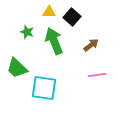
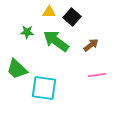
green star: rotated 16 degrees counterclockwise
green arrow: moved 2 px right; rotated 32 degrees counterclockwise
green trapezoid: moved 1 px down
